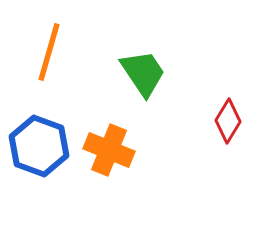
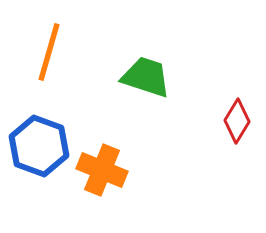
green trapezoid: moved 3 px right, 4 px down; rotated 38 degrees counterclockwise
red diamond: moved 9 px right
orange cross: moved 7 px left, 20 px down
